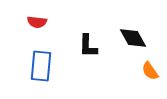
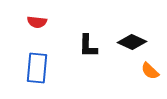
black diamond: moved 1 px left, 4 px down; rotated 36 degrees counterclockwise
blue rectangle: moved 4 px left, 2 px down
orange semicircle: rotated 12 degrees counterclockwise
